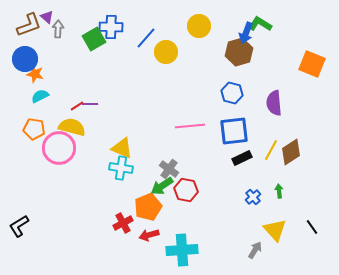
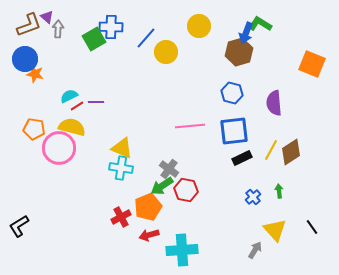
cyan semicircle at (40, 96): moved 29 px right
purple line at (90, 104): moved 6 px right, 2 px up
red cross at (123, 223): moved 2 px left, 6 px up
